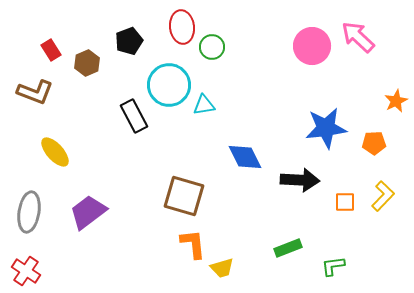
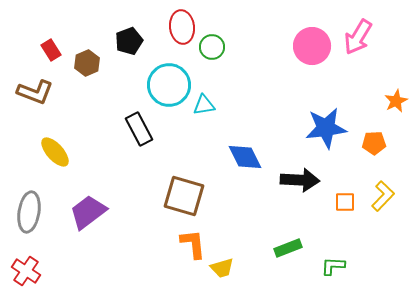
pink arrow: rotated 102 degrees counterclockwise
black rectangle: moved 5 px right, 13 px down
green L-shape: rotated 10 degrees clockwise
